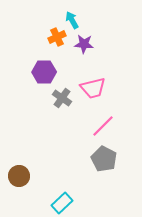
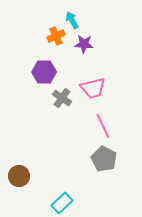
orange cross: moved 1 px left, 1 px up
pink line: rotated 70 degrees counterclockwise
